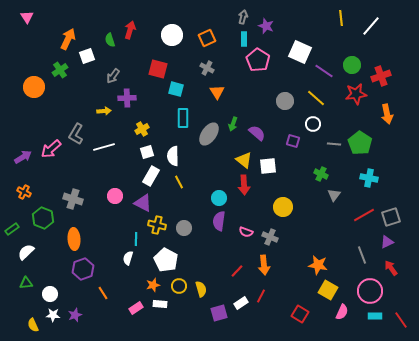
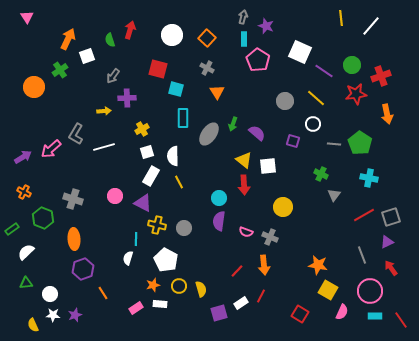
orange square at (207, 38): rotated 24 degrees counterclockwise
